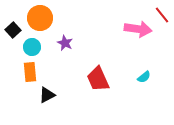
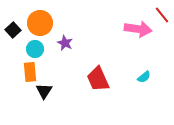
orange circle: moved 5 px down
cyan circle: moved 3 px right, 2 px down
black triangle: moved 3 px left, 4 px up; rotated 30 degrees counterclockwise
